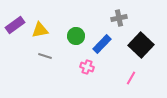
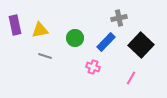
purple rectangle: rotated 66 degrees counterclockwise
green circle: moved 1 px left, 2 px down
blue rectangle: moved 4 px right, 2 px up
pink cross: moved 6 px right
